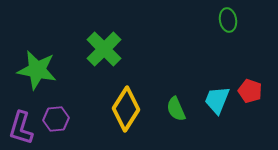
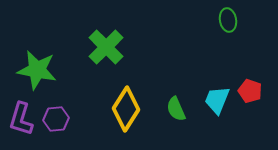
green cross: moved 2 px right, 2 px up
purple L-shape: moved 9 px up
